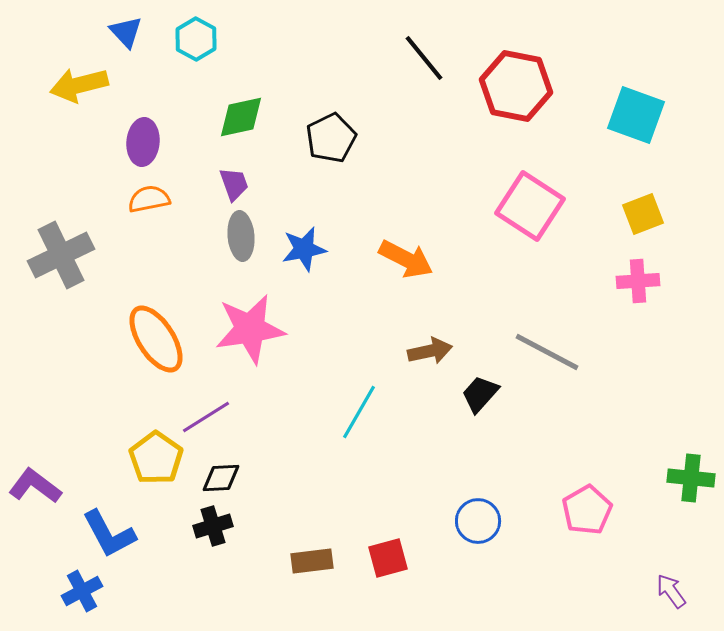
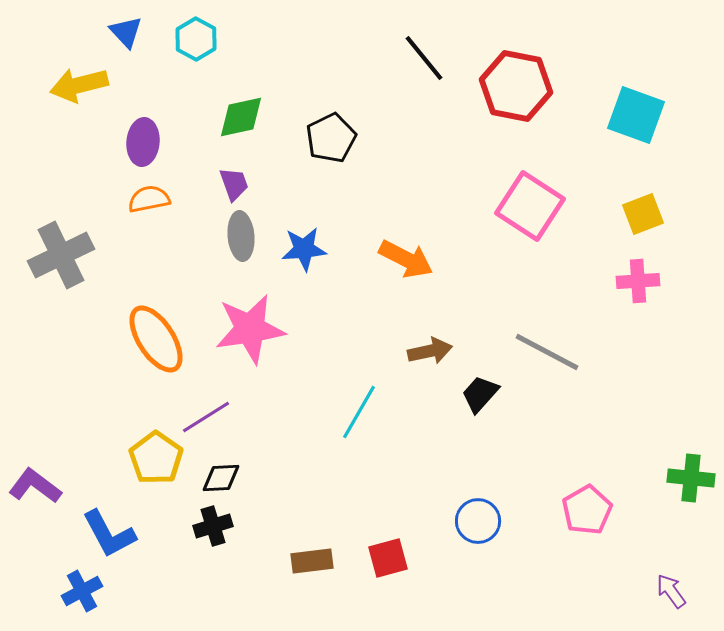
blue star: rotated 6 degrees clockwise
